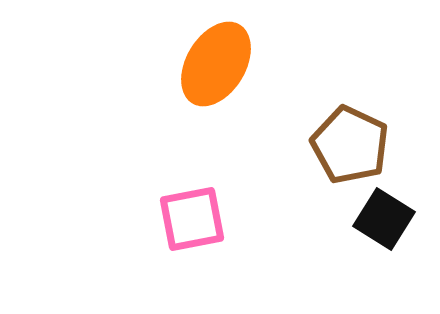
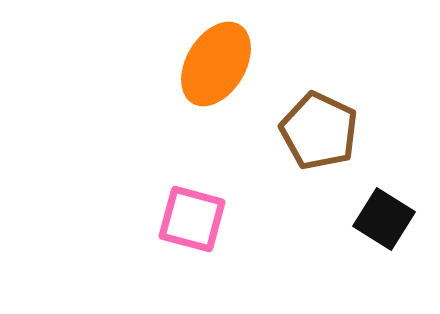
brown pentagon: moved 31 px left, 14 px up
pink square: rotated 26 degrees clockwise
